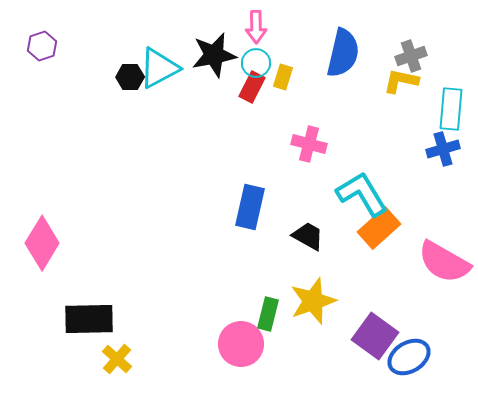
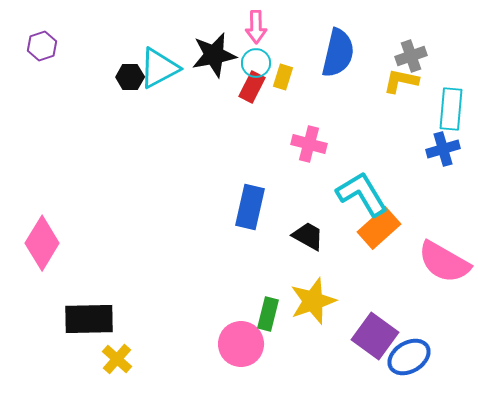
blue semicircle: moved 5 px left
